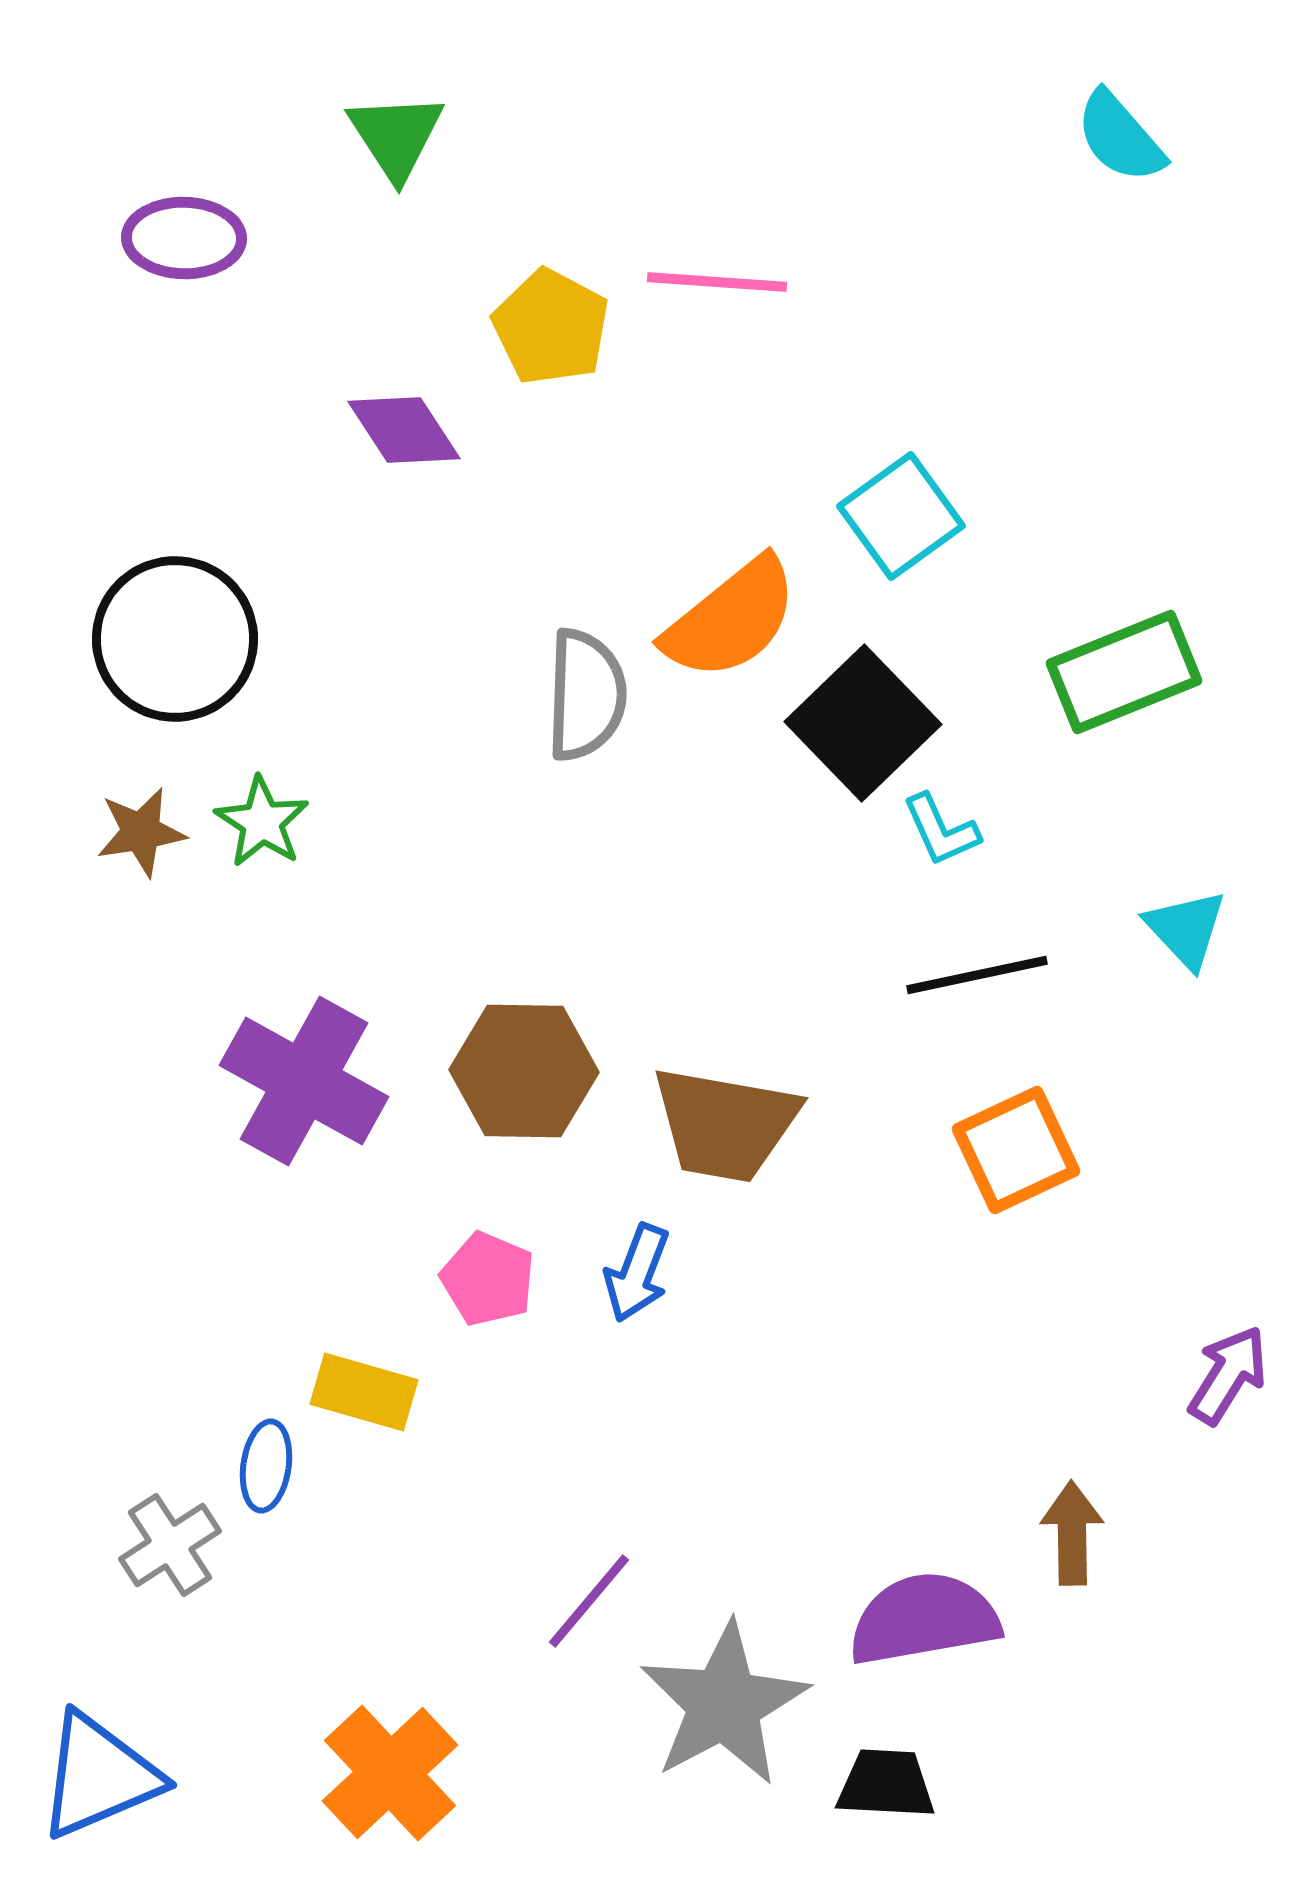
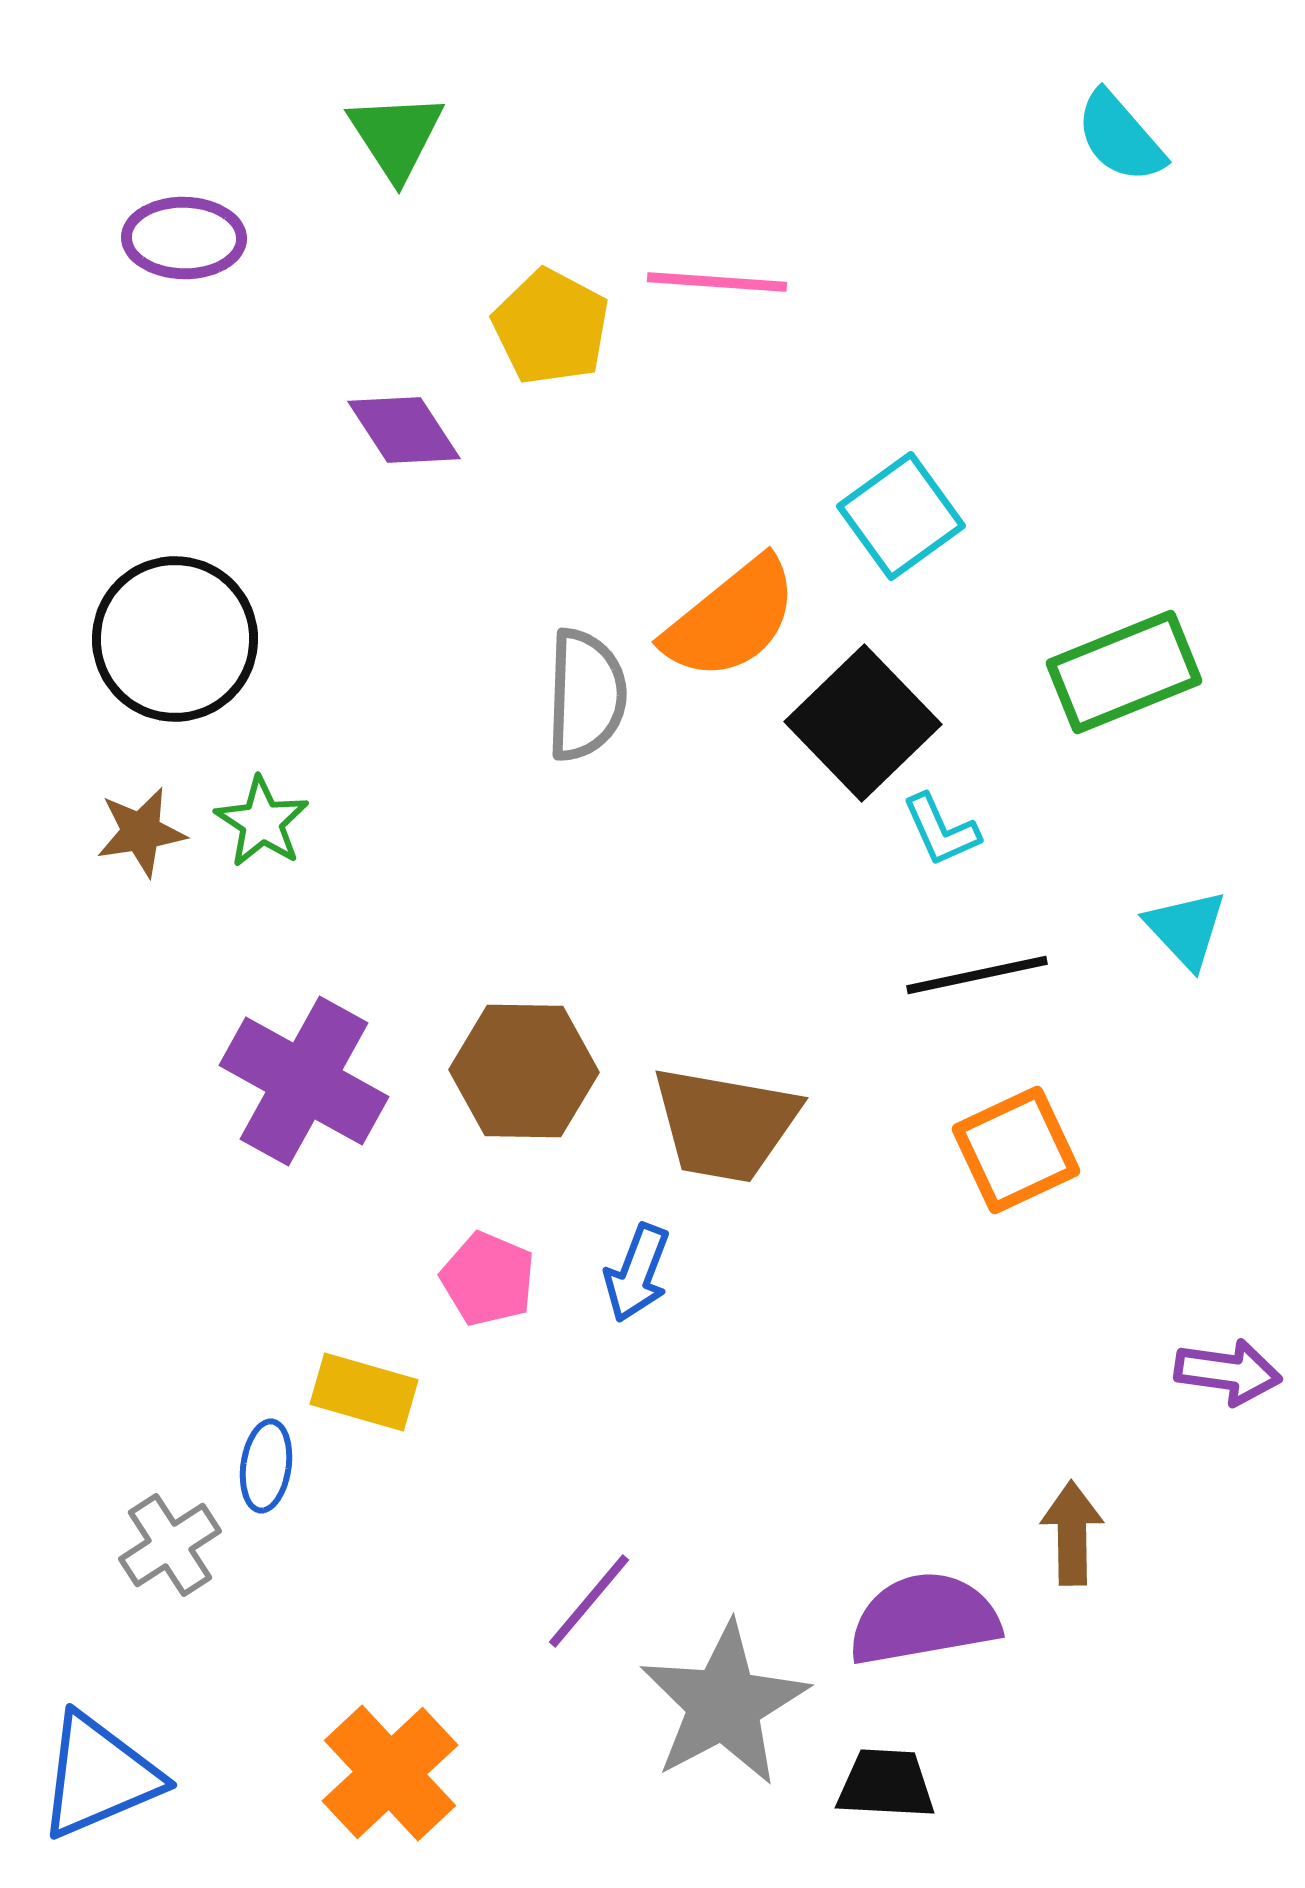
purple arrow: moved 3 px up; rotated 66 degrees clockwise
